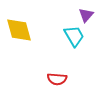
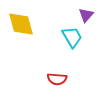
yellow diamond: moved 2 px right, 6 px up
cyan trapezoid: moved 2 px left, 1 px down
